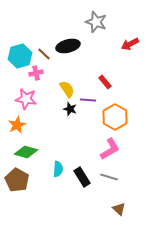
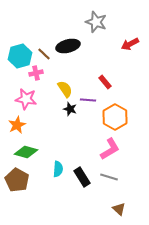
yellow semicircle: moved 2 px left
